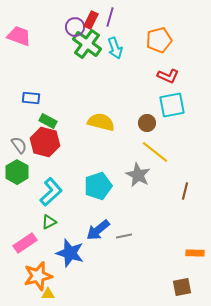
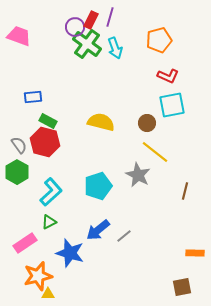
blue rectangle: moved 2 px right, 1 px up; rotated 12 degrees counterclockwise
gray line: rotated 28 degrees counterclockwise
